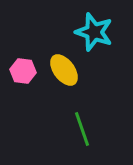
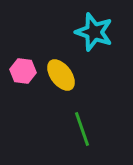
yellow ellipse: moved 3 px left, 5 px down
